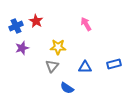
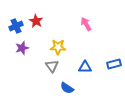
gray triangle: rotated 16 degrees counterclockwise
